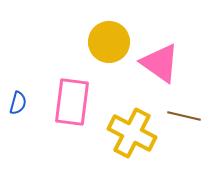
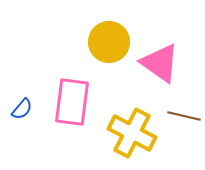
blue semicircle: moved 4 px right, 6 px down; rotated 25 degrees clockwise
